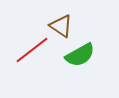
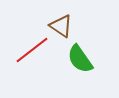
green semicircle: moved 4 px down; rotated 84 degrees clockwise
